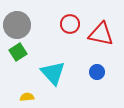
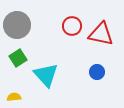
red circle: moved 2 px right, 2 px down
green square: moved 6 px down
cyan triangle: moved 7 px left, 2 px down
yellow semicircle: moved 13 px left
